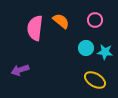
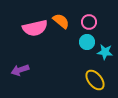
pink circle: moved 6 px left, 2 px down
pink semicircle: rotated 110 degrees counterclockwise
cyan circle: moved 1 px right, 6 px up
yellow ellipse: rotated 20 degrees clockwise
